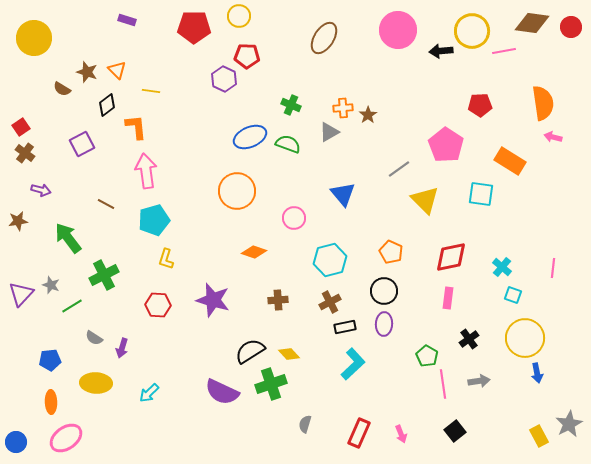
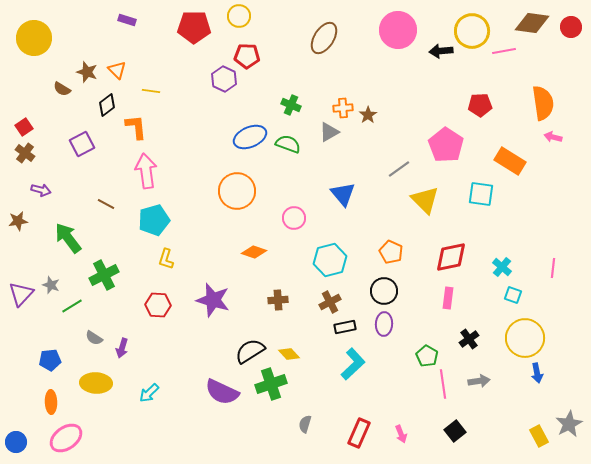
red square at (21, 127): moved 3 px right
